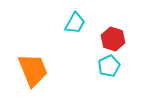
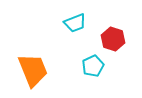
cyan trapezoid: rotated 40 degrees clockwise
cyan pentagon: moved 16 px left
